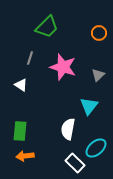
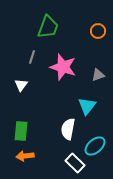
green trapezoid: moved 1 px right; rotated 25 degrees counterclockwise
orange circle: moved 1 px left, 2 px up
gray line: moved 2 px right, 1 px up
gray triangle: rotated 24 degrees clockwise
white triangle: rotated 32 degrees clockwise
cyan triangle: moved 2 px left
green rectangle: moved 1 px right
cyan ellipse: moved 1 px left, 2 px up
